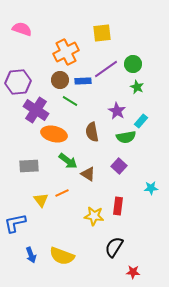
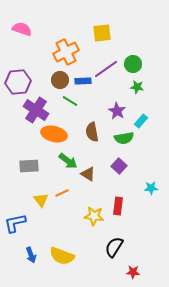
green star: rotated 16 degrees counterclockwise
green semicircle: moved 2 px left, 1 px down
